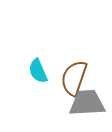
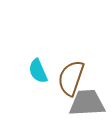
brown semicircle: moved 3 px left
